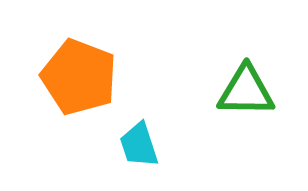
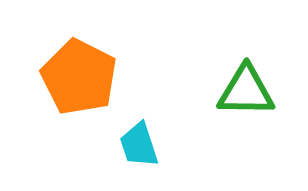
orange pentagon: rotated 6 degrees clockwise
